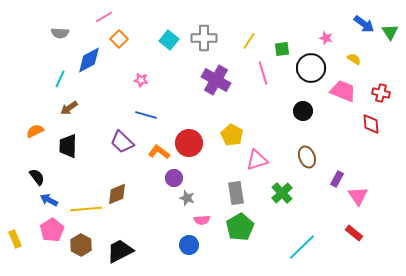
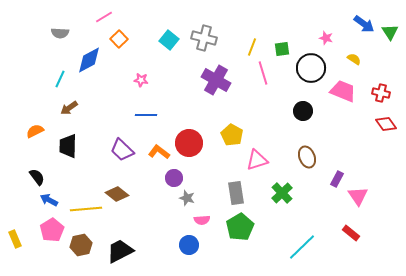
gray cross at (204, 38): rotated 15 degrees clockwise
yellow line at (249, 41): moved 3 px right, 6 px down; rotated 12 degrees counterclockwise
blue line at (146, 115): rotated 15 degrees counterclockwise
red diamond at (371, 124): moved 15 px right; rotated 30 degrees counterclockwise
purple trapezoid at (122, 142): moved 8 px down
brown diamond at (117, 194): rotated 60 degrees clockwise
red rectangle at (354, 233): moved 3 px left
brown hexagon at (81, 245): rotated 20 degrees clockwise
